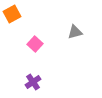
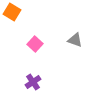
orange square: moved 2 px up; rotated 30 degrees counterclockwise
gray triangle: moved 8 px down; rotated 35 degrees clockwise
